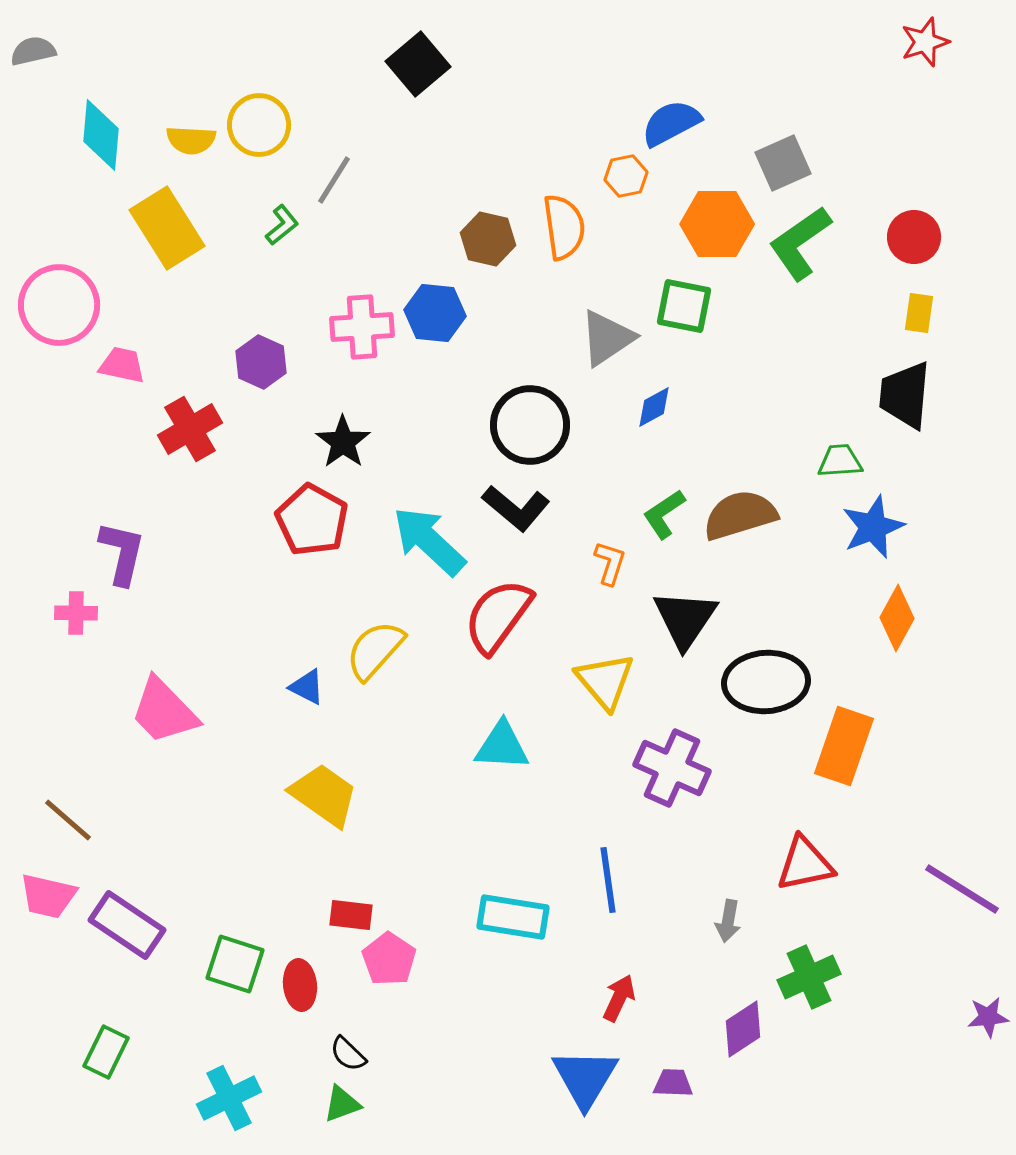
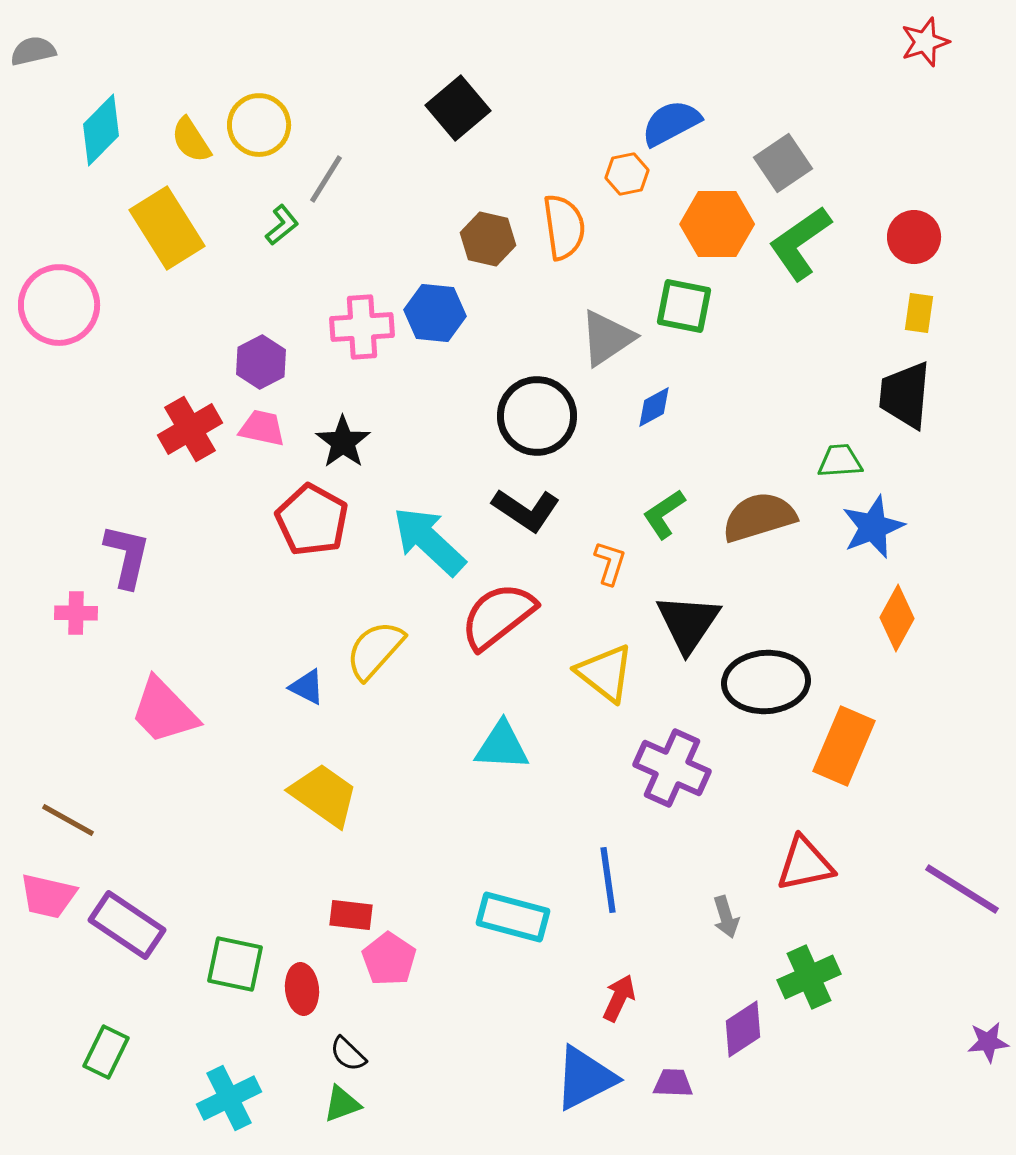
black square at (418, 64): moved 40 px right, 44 px down
cyan diamond at (101, 135): moved 5 px up; rotated 40 degrees clockwise
yellow semicircle at (191, 140): rotated 54 degrees clockwise
gray square at (783, 163): rotated 10 degrees counterclockwise
orange hexagon at (626, 176): moved 1 px right, 2 px up
gray line at (334, 180): moved 8 px left, 1 px up
purple hexagon at (261, 362): rotated 9 degrees clockwise
pink trapezoid at (122, 365): moved 140 px right, 63 px down
black circle at (530, 425): moved 7 px right, 9 px up
black L-shape at (516, 508): moved 10 px right, 2 px down; rotated 6 degrees counterclockwise
brown semicircle at (740, 515): moved 19 px right, 2 px down
purple L-shape at (122, 553): moved 5 px right, 3 px down
red semicircle at (498, 616): rotated 16 degrees clockwise
black triangle at (685, 619): moved 3 px right, 4 px down
yellow triangle at (605, 681): moved 8 px up; rotated 12 degrees counterclockwise
orange rectangle at (844, 746): rotated 4 degrees clockwise
brown line at (68, 820): rotated 12 degrees counterclockwise
cyan rectangle at (513, 917): rotated 6 degrees clockwise
gray arrow at (728, 921): moved 2 px left, 4 px up; rotated 27 degrees counterclockwise
green square at (235, 964): rotated 6 degrees counterclockwise
red ellipse at (300, 985): moved 2 px right, 4 px down
purple star at (988, 1017): moved 25 px down
blue triangle at (585, 1078): rotated 32 degrees clockwise
